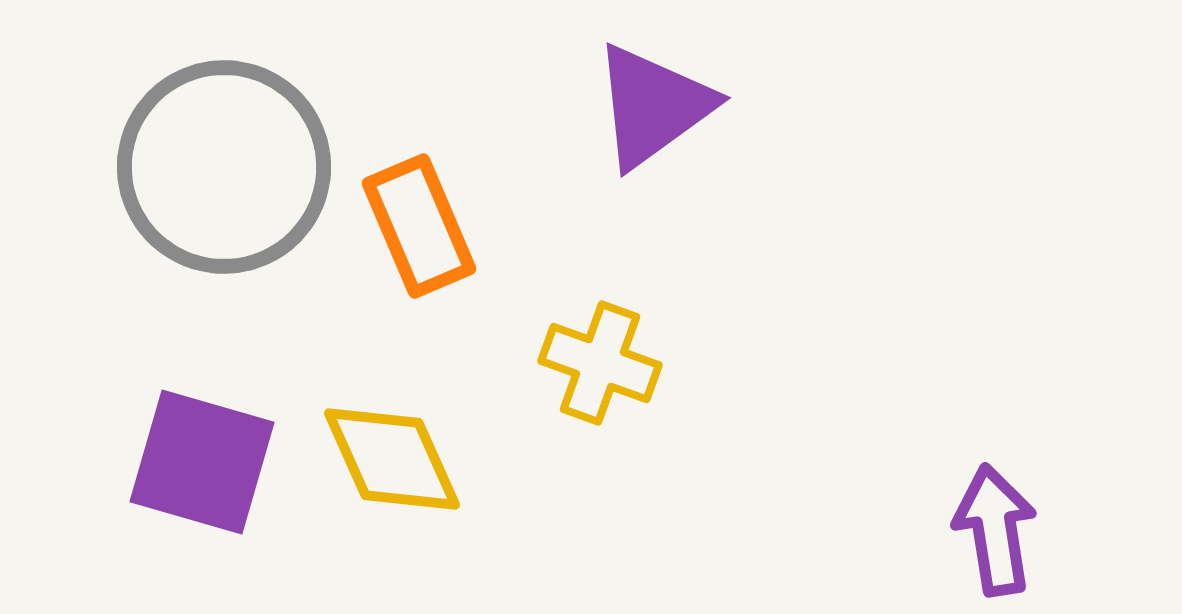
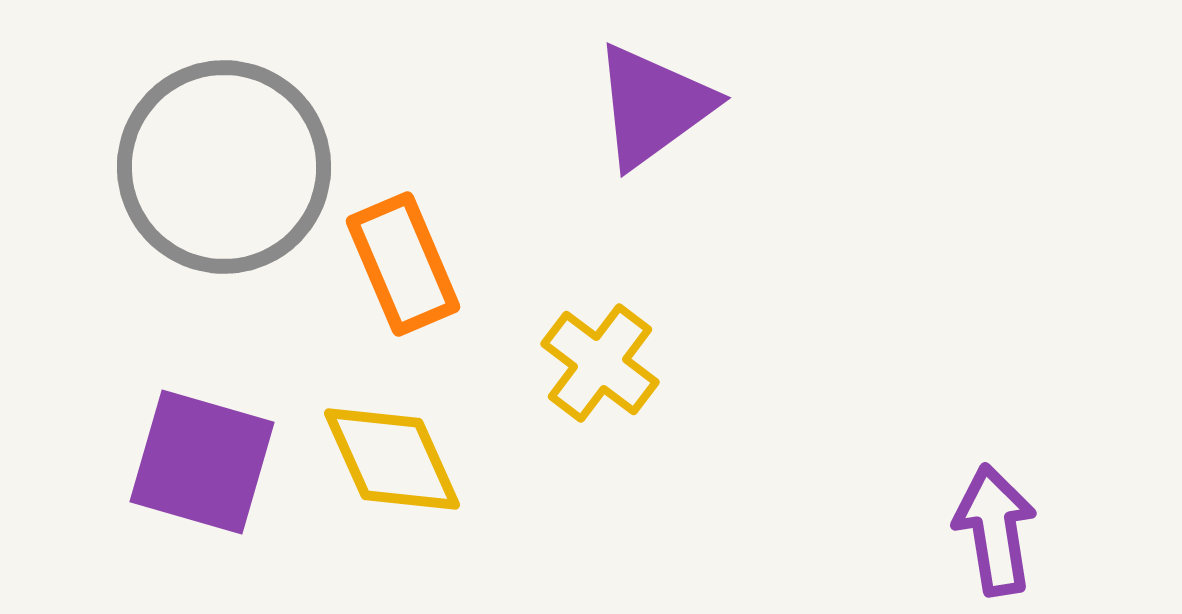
orange rectangle: moved 16 px left, 38 px down
yellow cross: rotated 17 degrees clockwise
